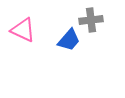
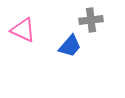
blue trapezoid: moved 1 px right, 6 px down
